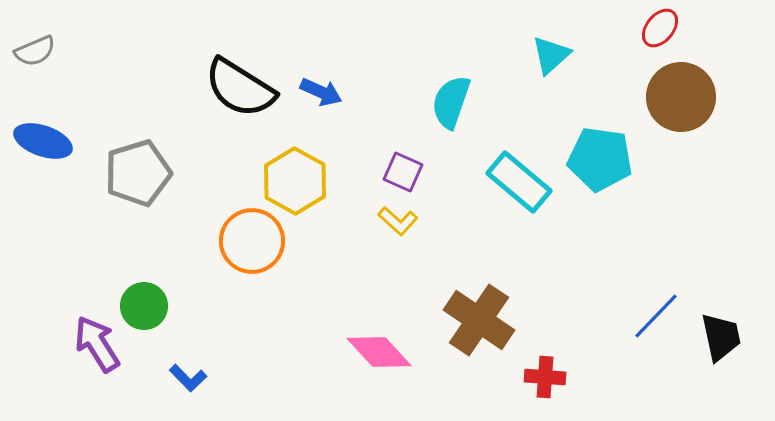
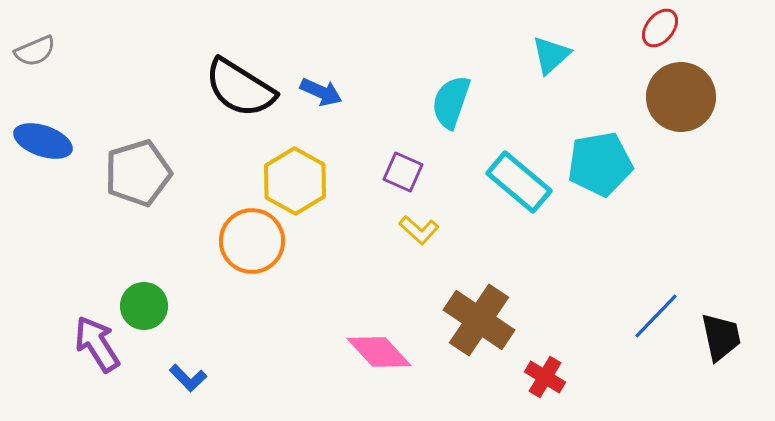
cyan pentagon: moved 5 px down; rotated 18 degrees counterclockwise
yellow L-shape: moved 21 px right, 9 px down
red cross: rotated 27 degrees clockwise
